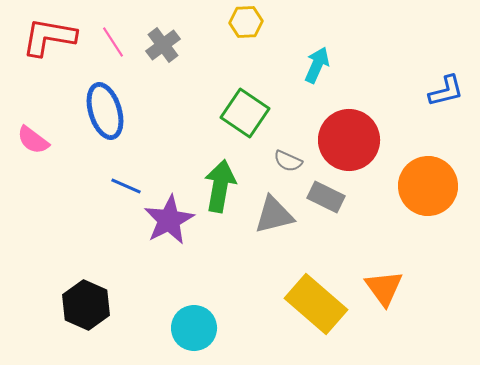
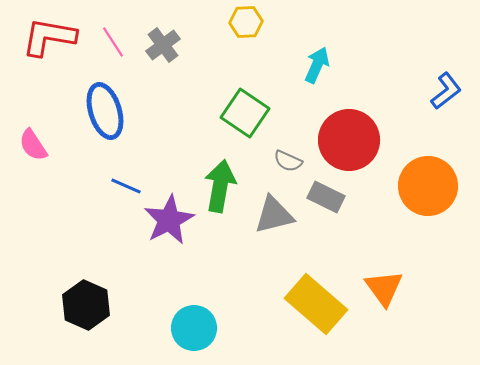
blue L-shape: rotated 24 degrees counterclockwise
pink semicircle: moved 5 px down; rotated 20 degrees clockwise
